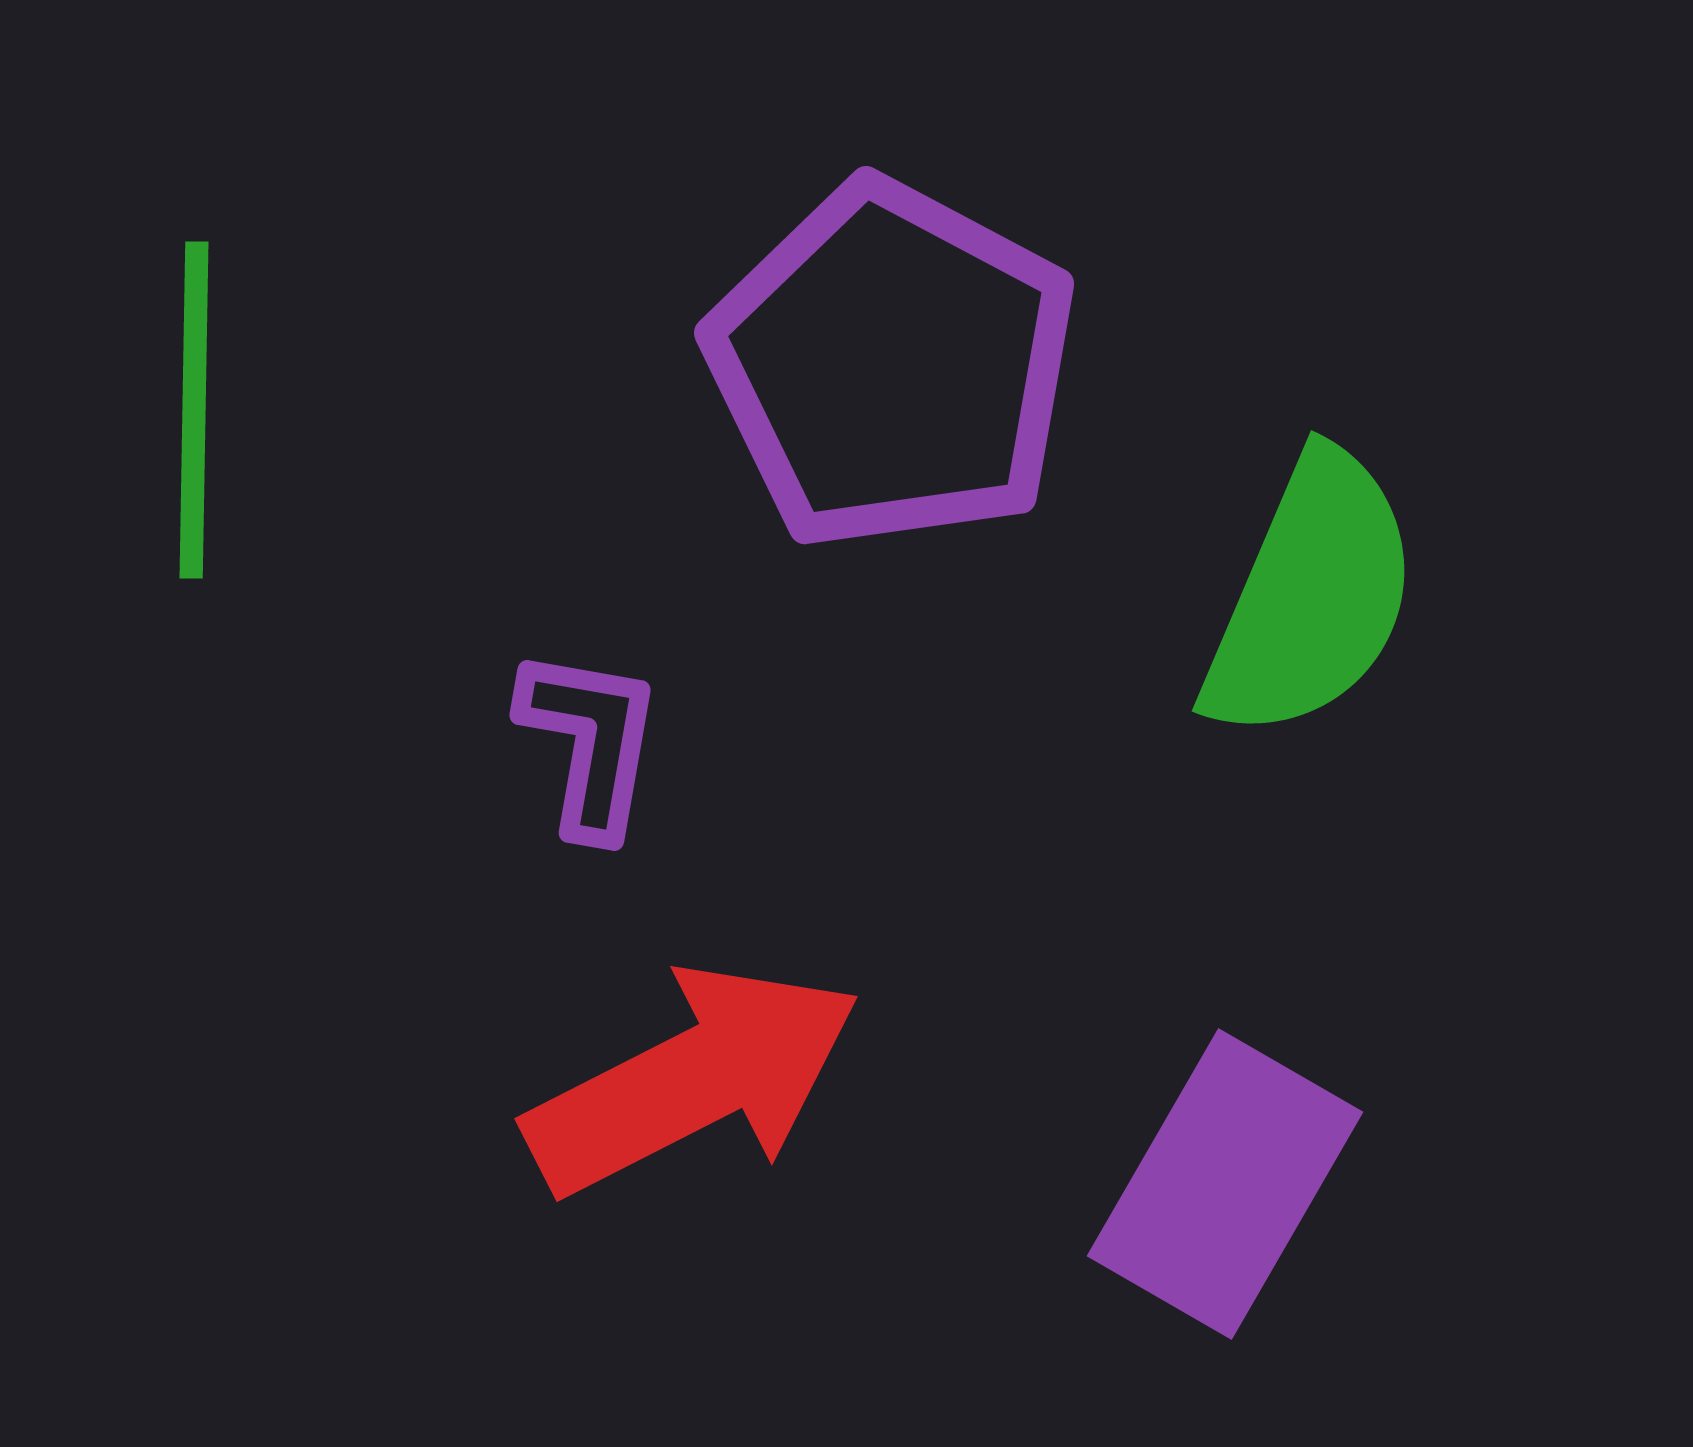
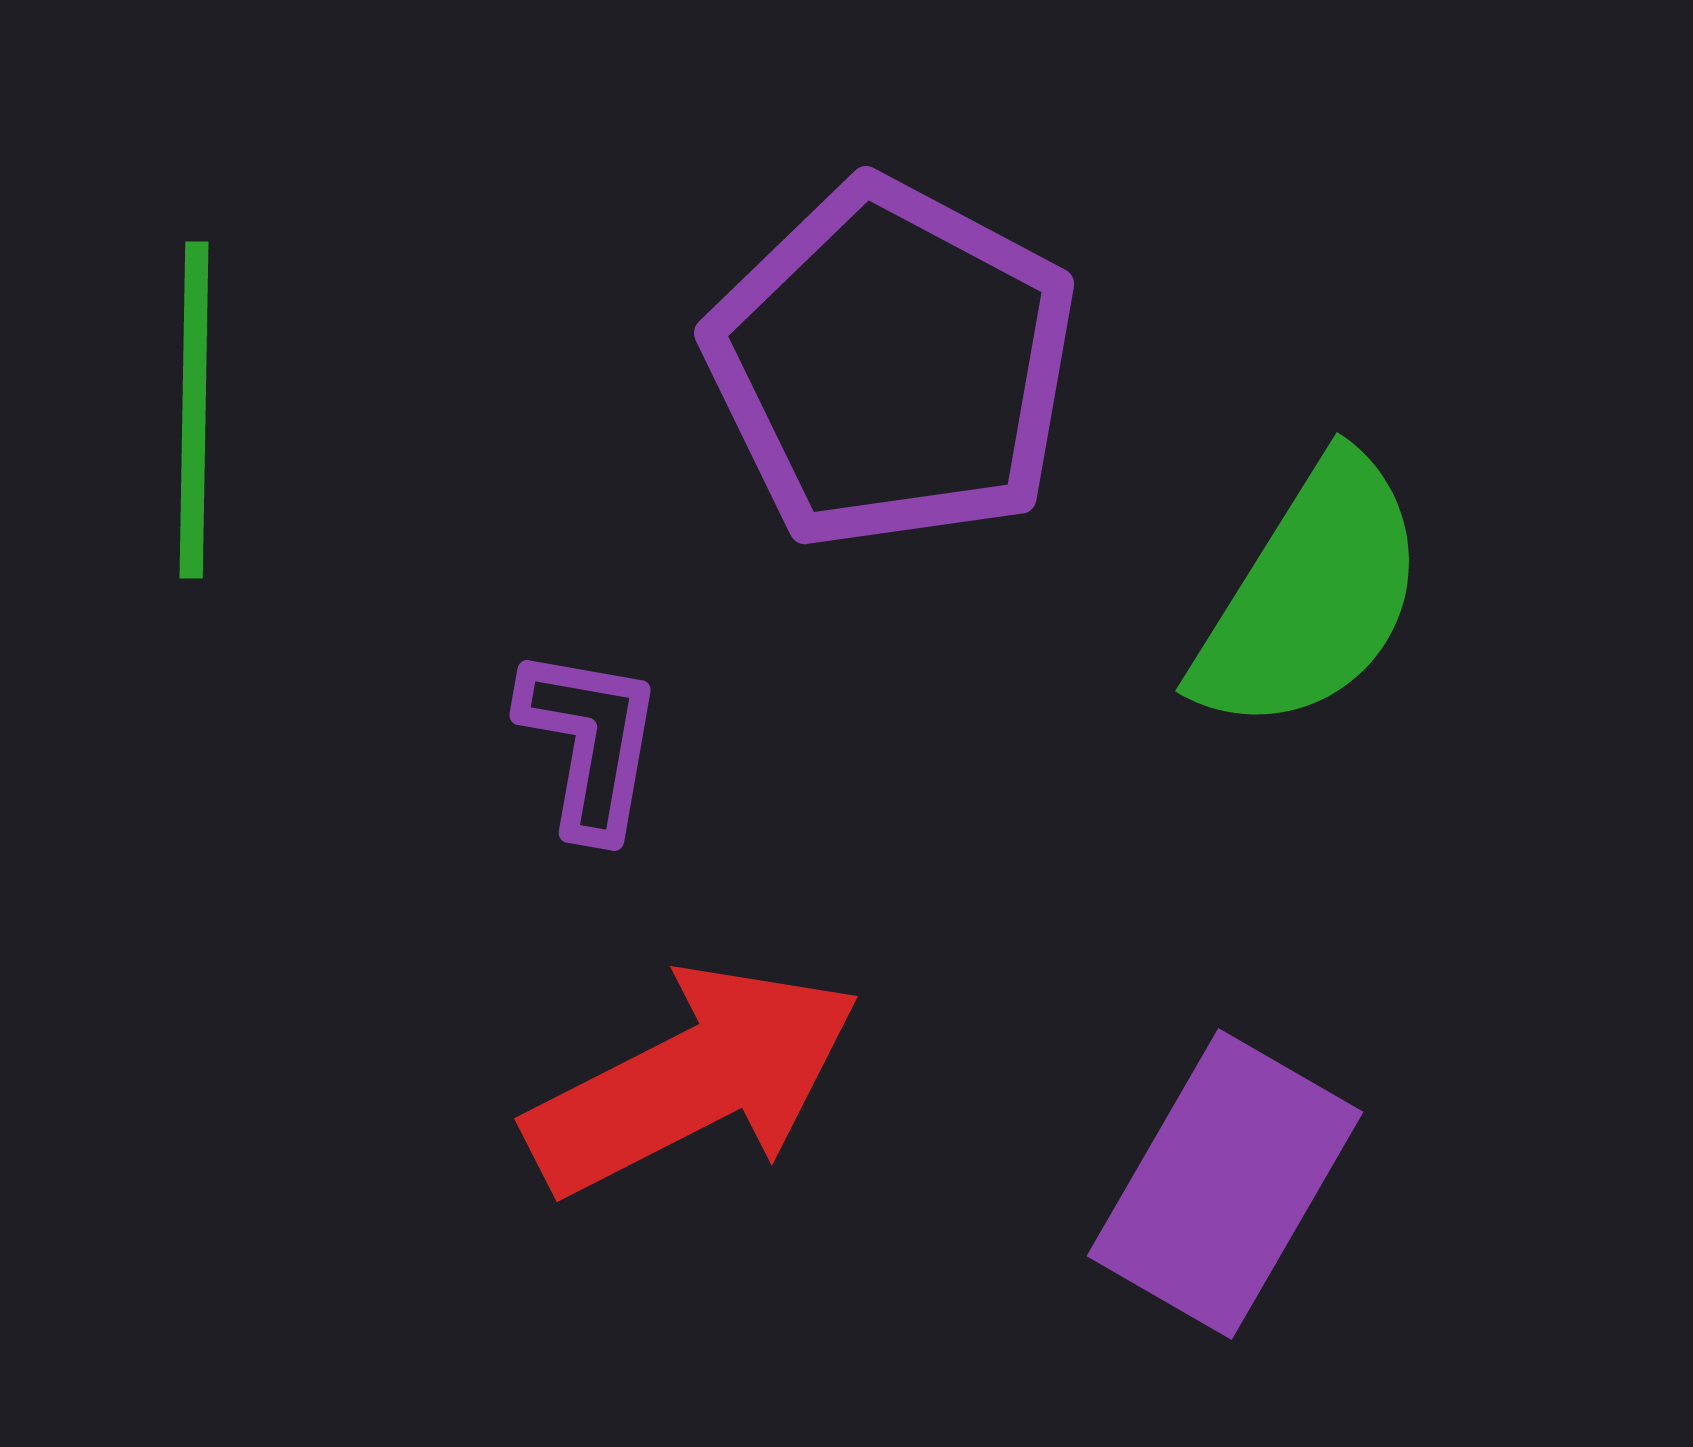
green semicircle: rotated 9 degrees clockwise
